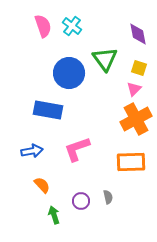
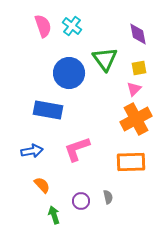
yellow square: rotated 28 degrees counterclockwise
